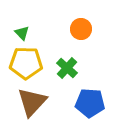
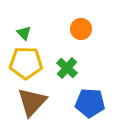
green triangle: moved 2 px right
